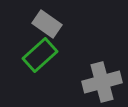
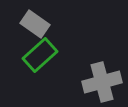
gray rectangle: moved 12 px left
